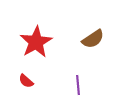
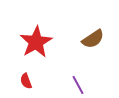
red semicircle: rotated 28 degrees clockwise
purple line: rotated 24 degrees counterclockwise
